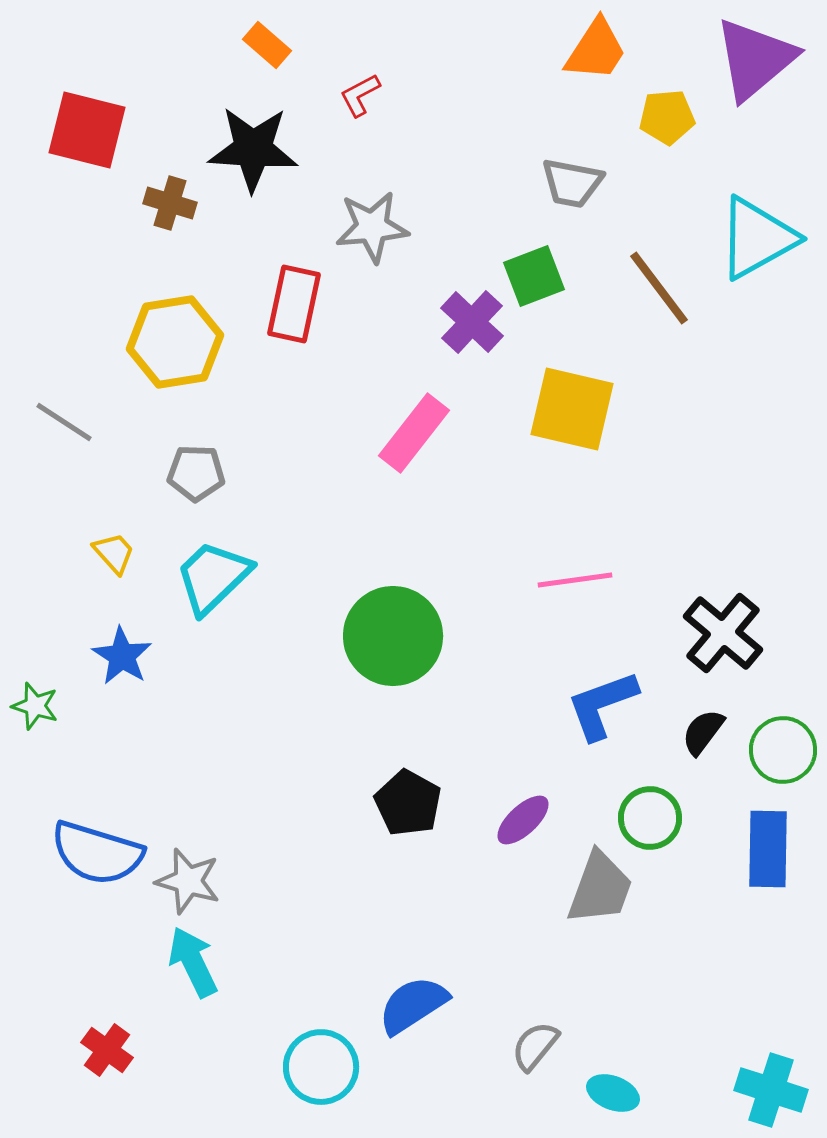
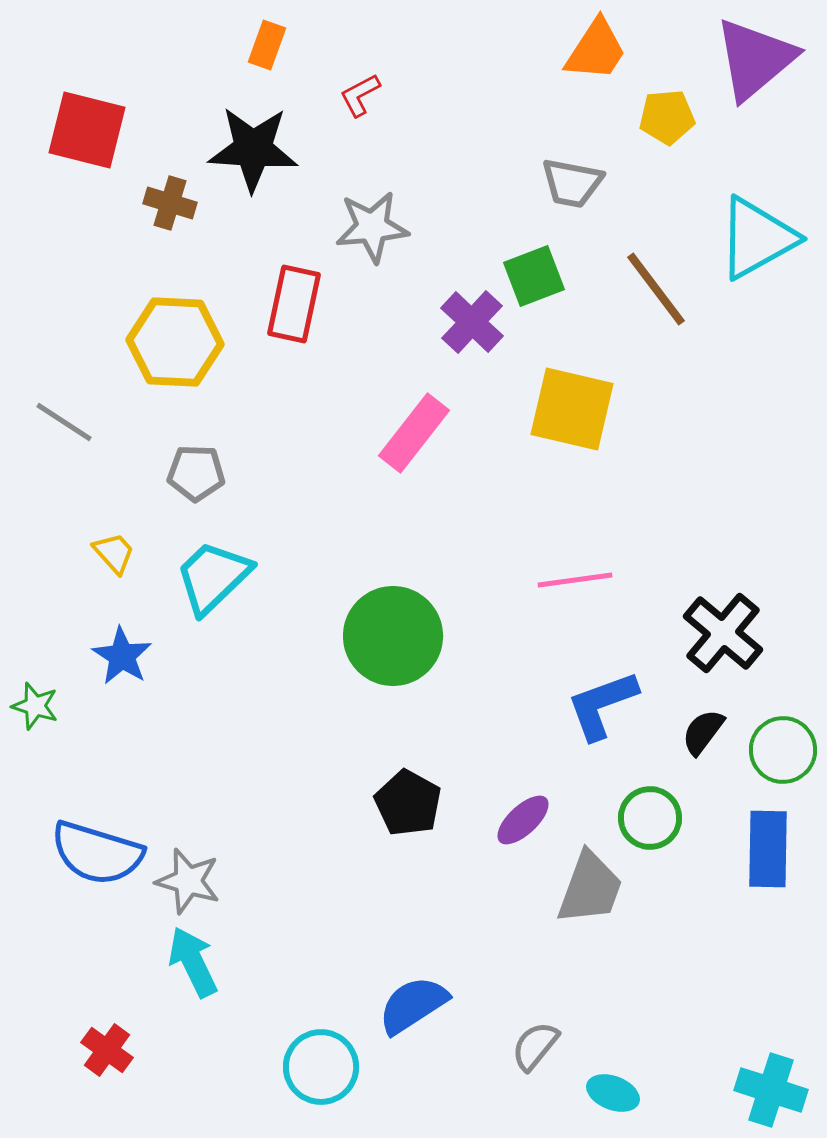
orange rectangle at (267, 45): rotated 69 degrees clockwise
brown line at (659, 288): moved 3 px left, 1 px down
yellow hexagon at (175, 342): rotated 12 degrees clockwise
gray trapezoid at (600, 888): moved 10 px left
